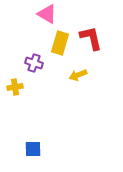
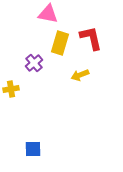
pink triangle: moved 1 px right; rotated 20 degrees counterclockwise
purple cross: rotated 30 degrees clockwise
yellow arrow: moved 2 px right
yellow cross: moved 4 px left, 2 px down
